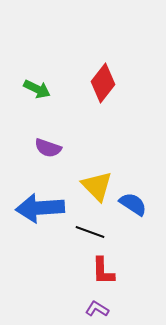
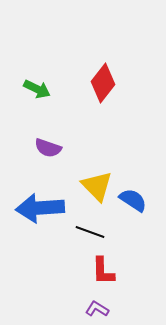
blue semicircle: moved 4 px up
